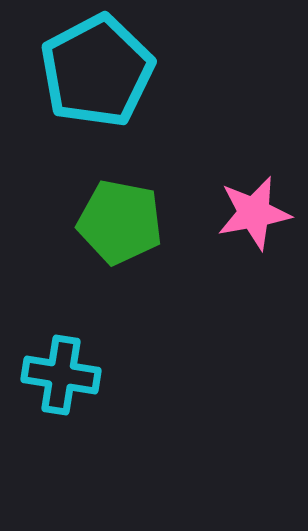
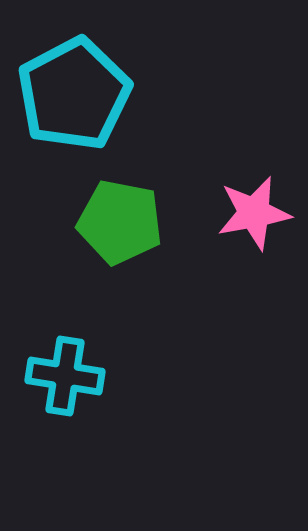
cyan pentagon: moved 23 px left, 23 px down
cyan cross: moved 4 px right, 1 px down
